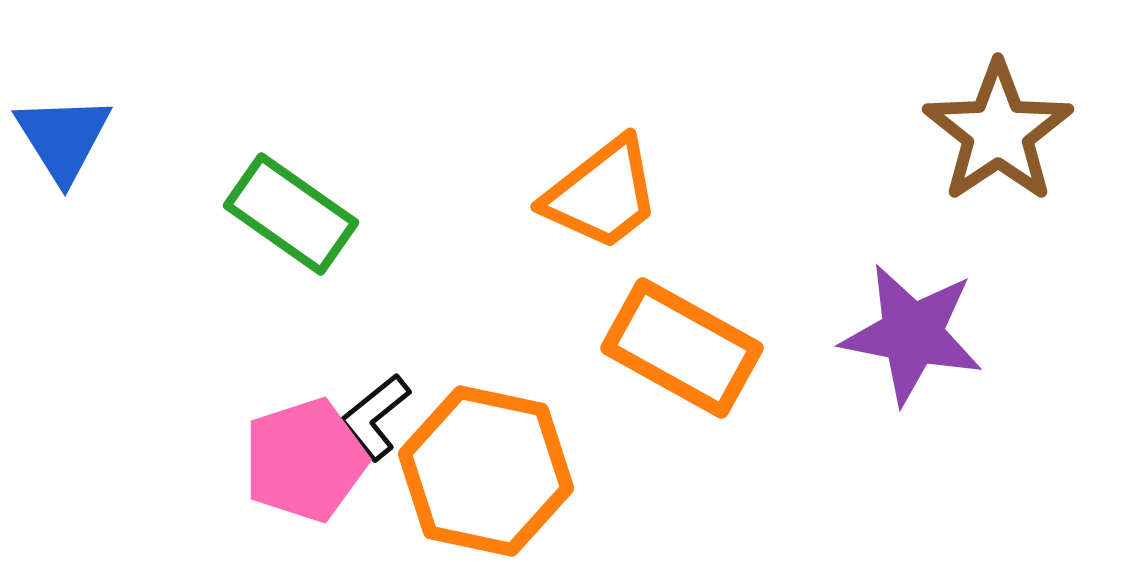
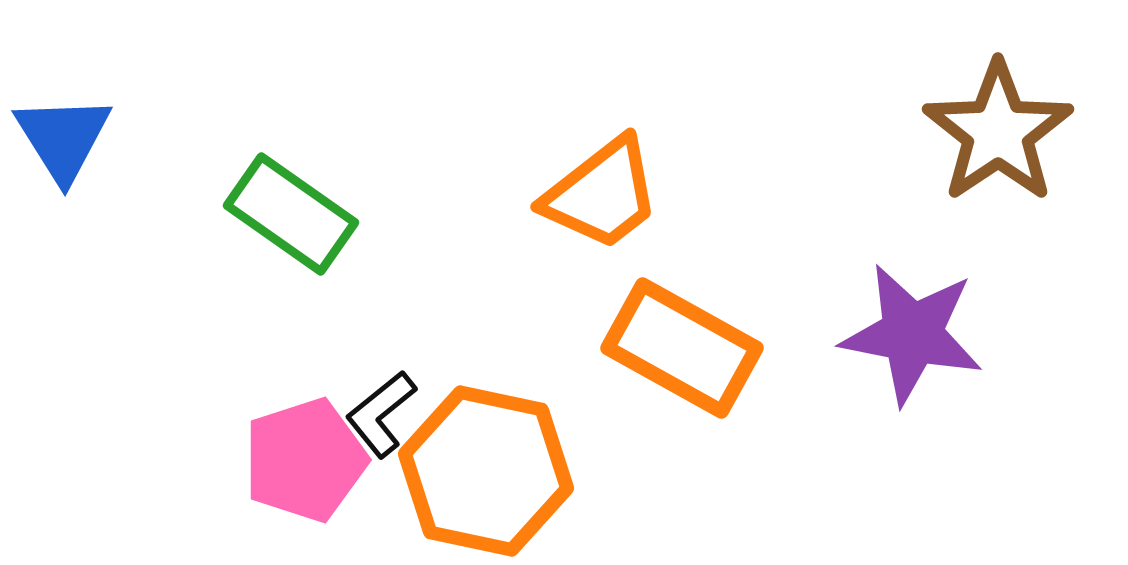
black L-shape: moved 6 px right, 3 px up
